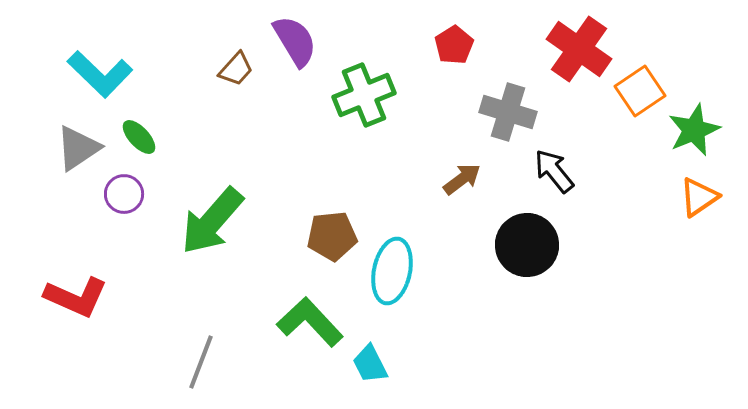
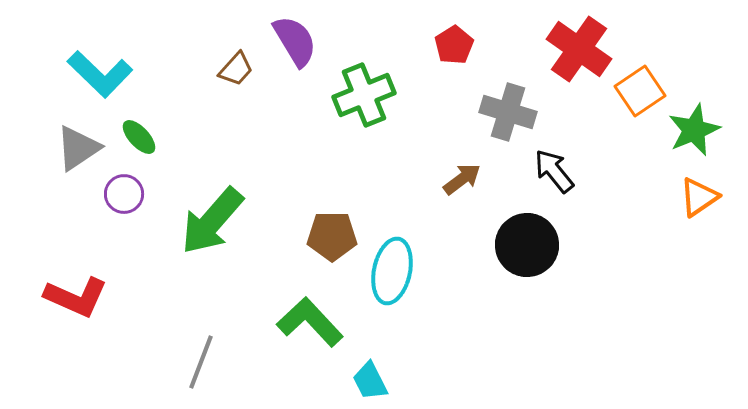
brown pentagon: rotated 6 degrees clockwise
cyan trapezoid: moved 17 px down
